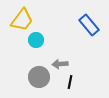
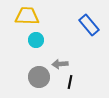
yellow trapezoid: moved 5 px right, 4 px up; rotated 125 degrees counterclockwise
